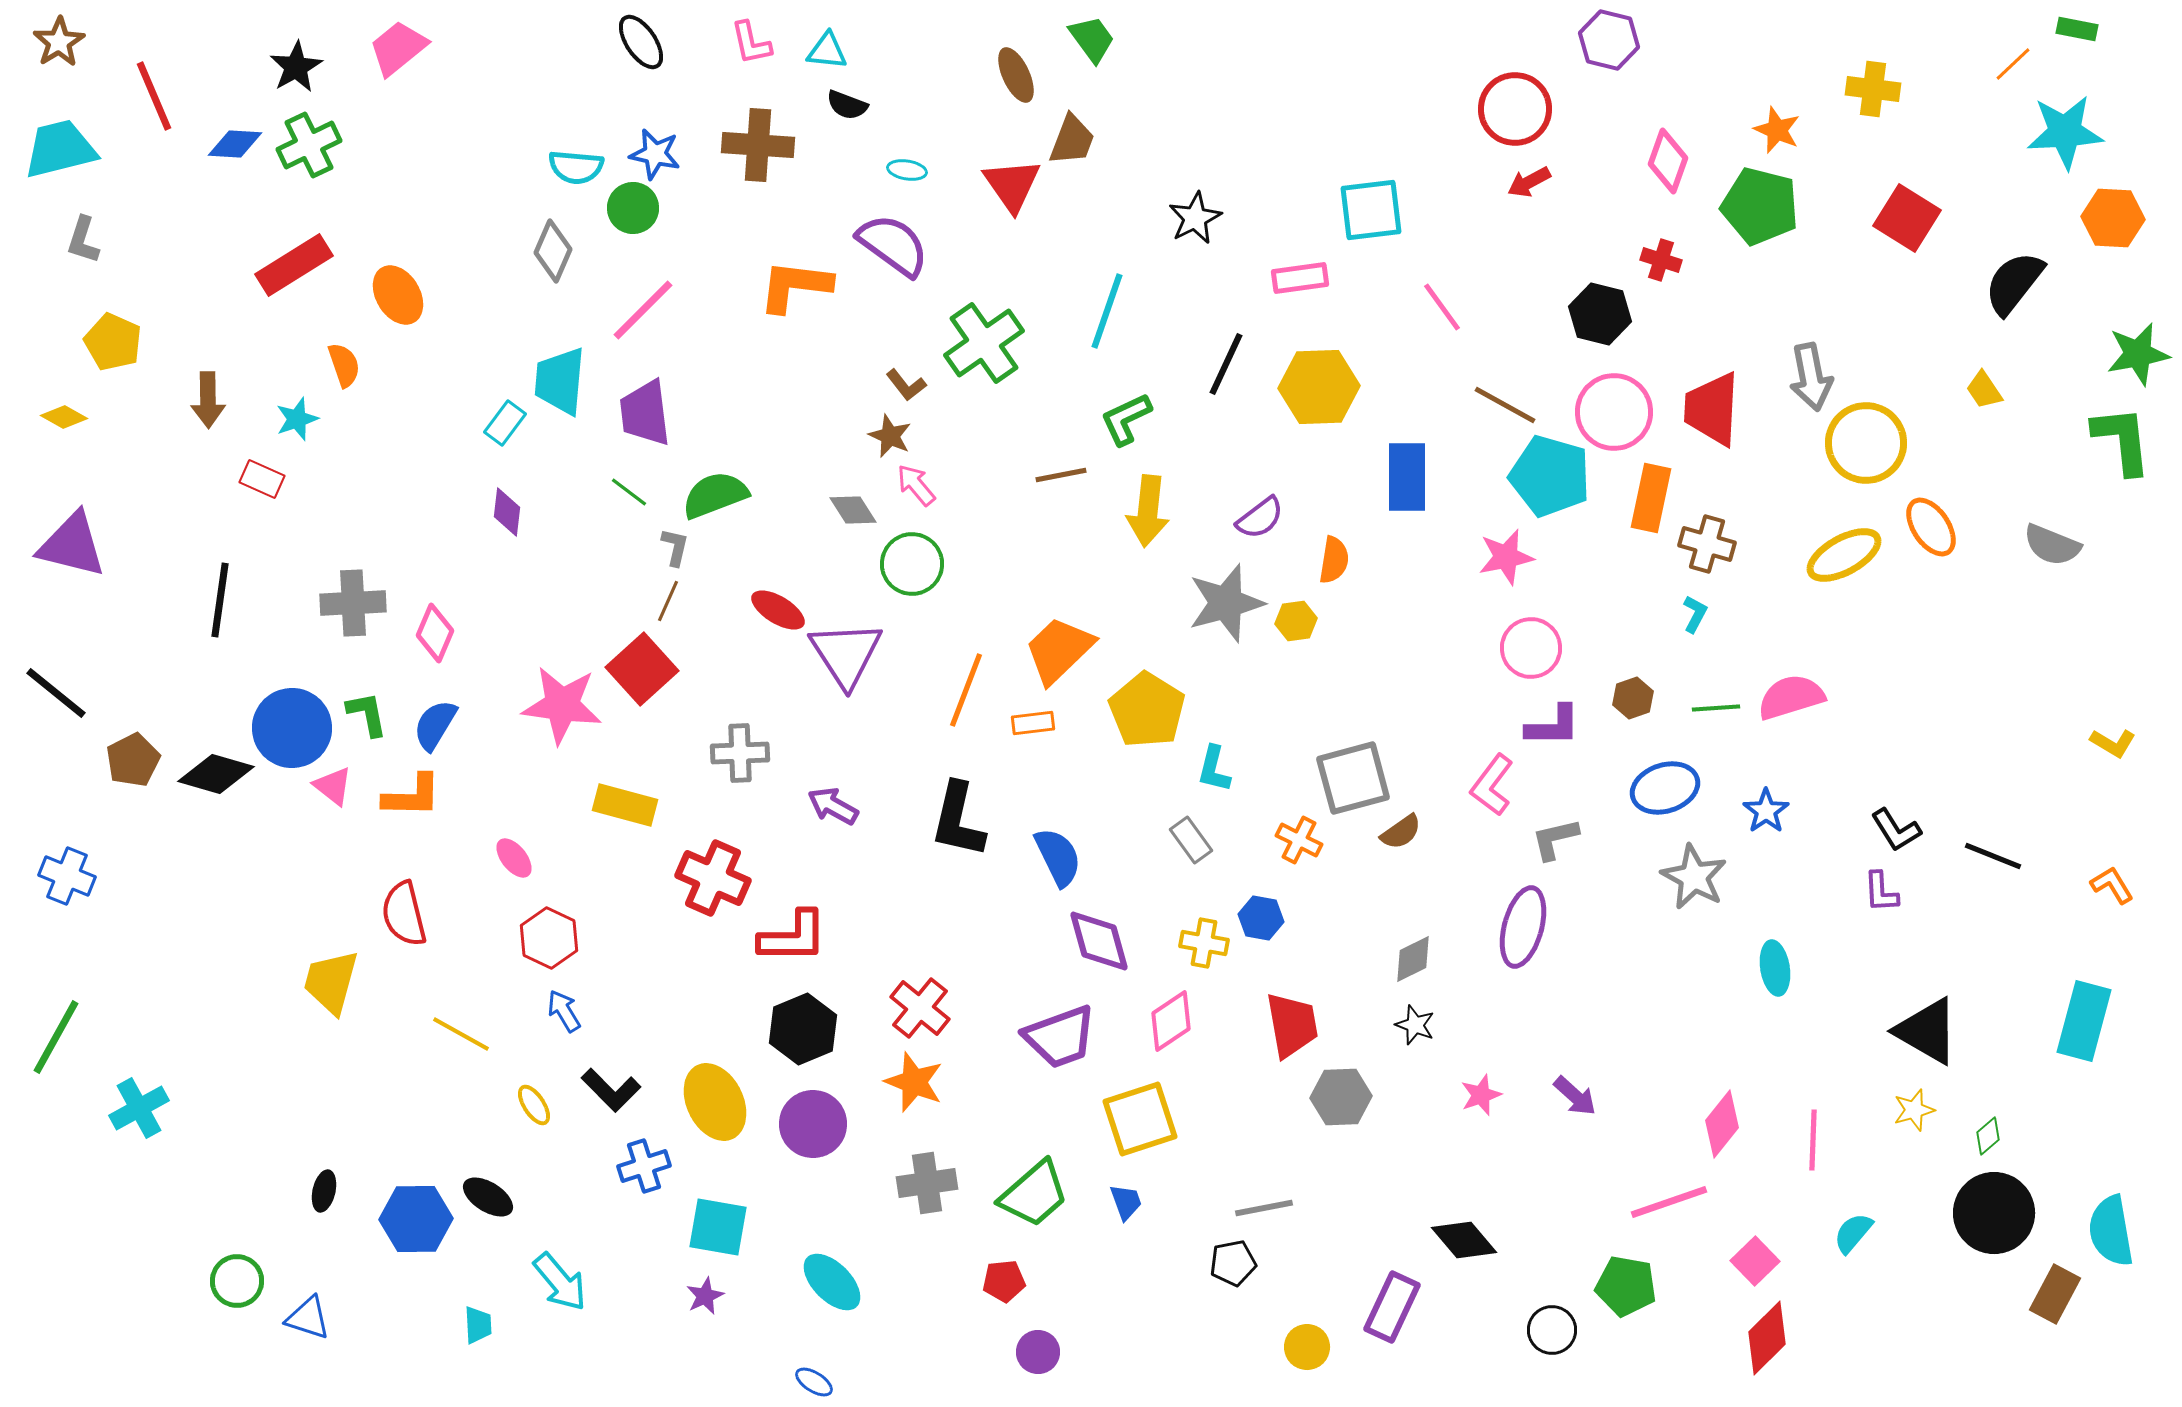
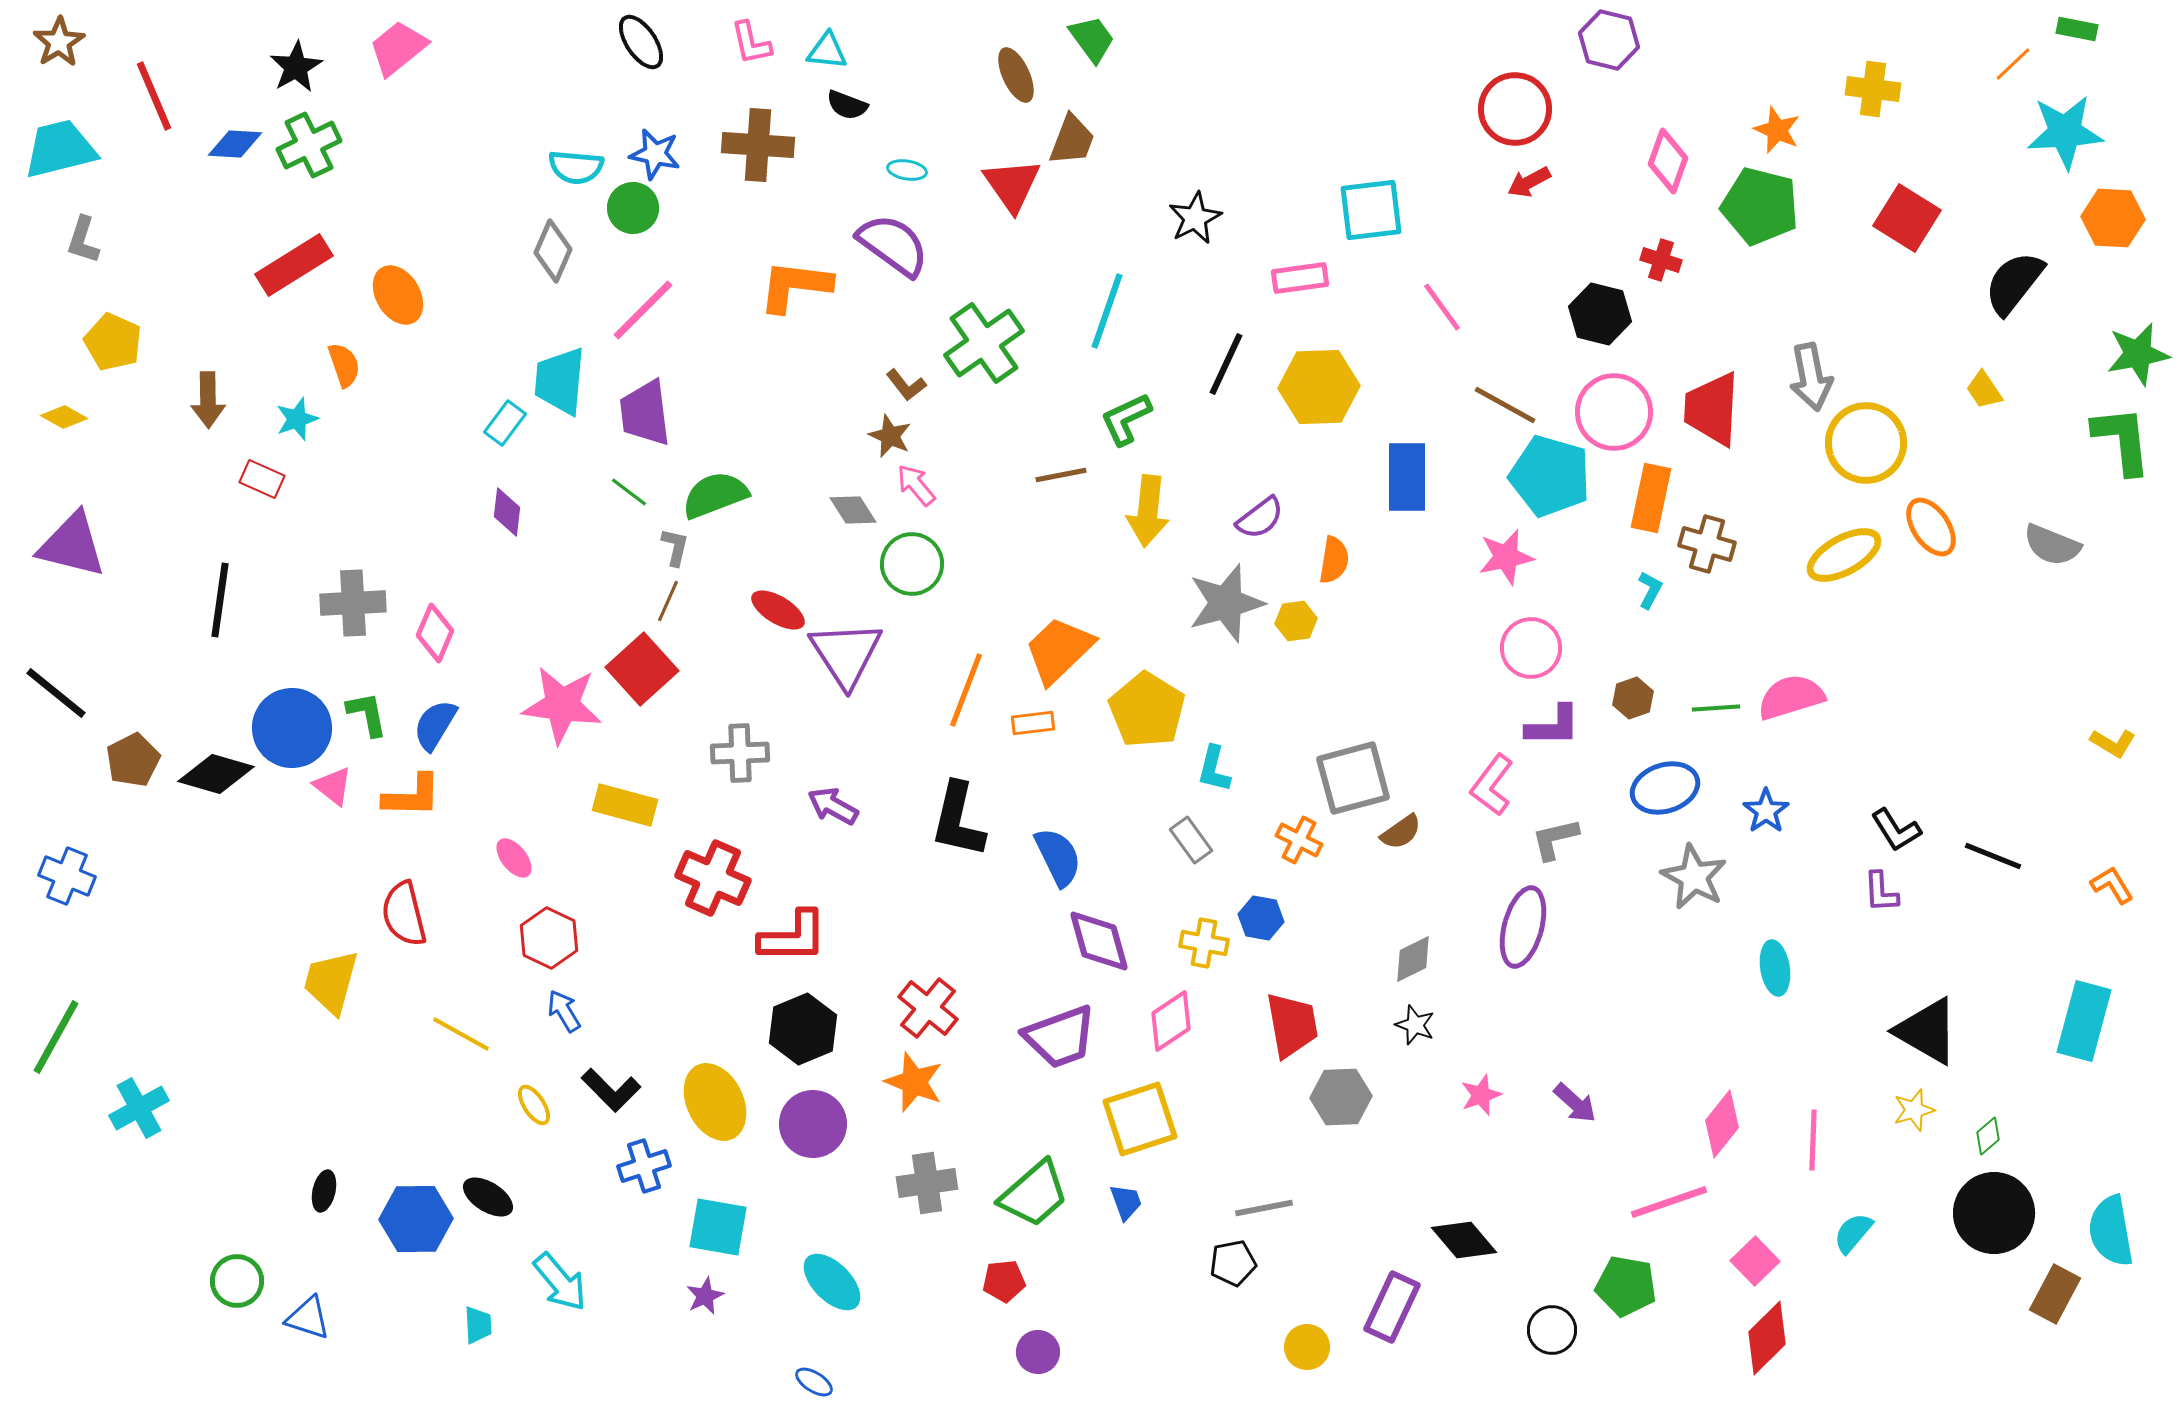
cyan L-shape at (1695, 614): moved 45 px left, 24 px up
red cross at (920, 1008): moved 8 px right
purple arrow at (1575, 1096): moved 7 px down
